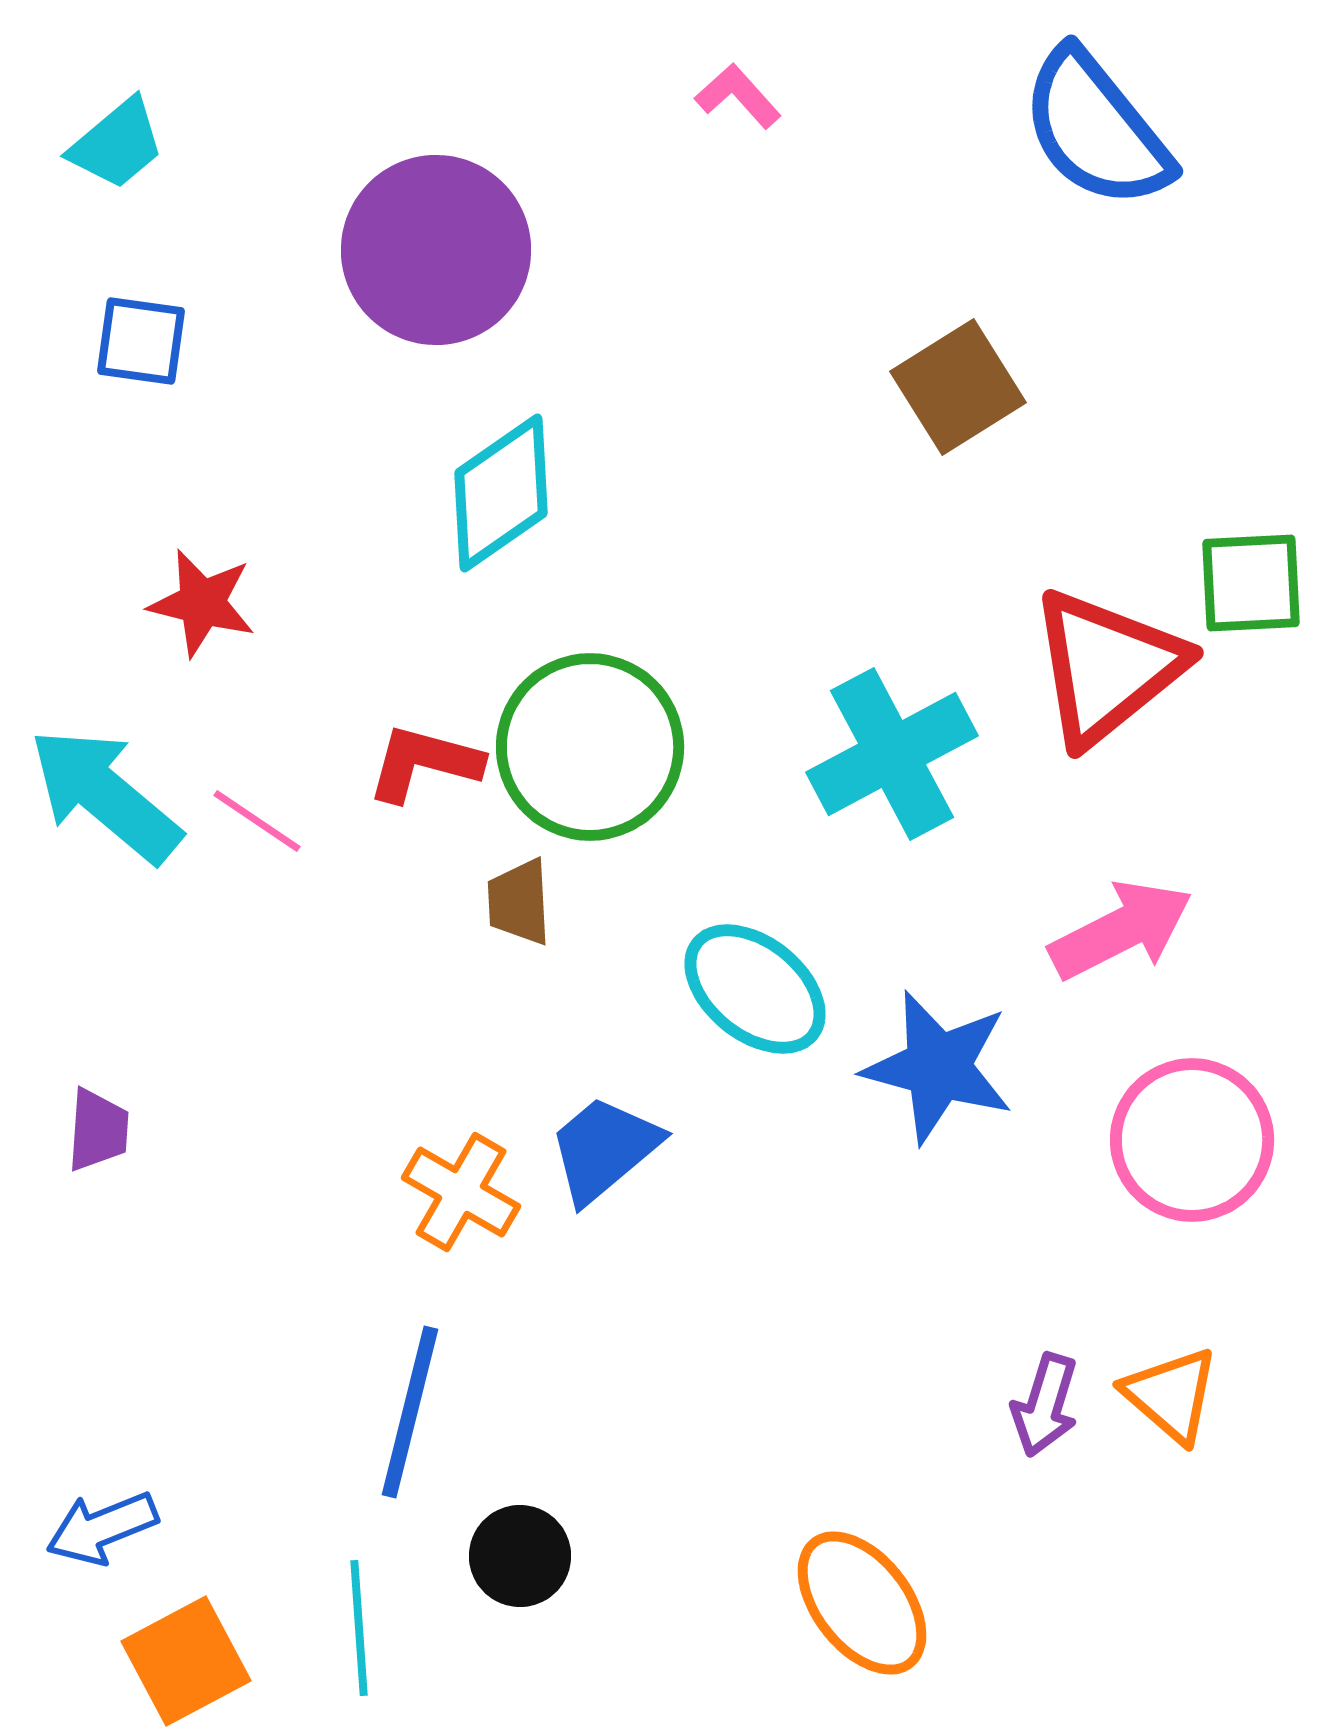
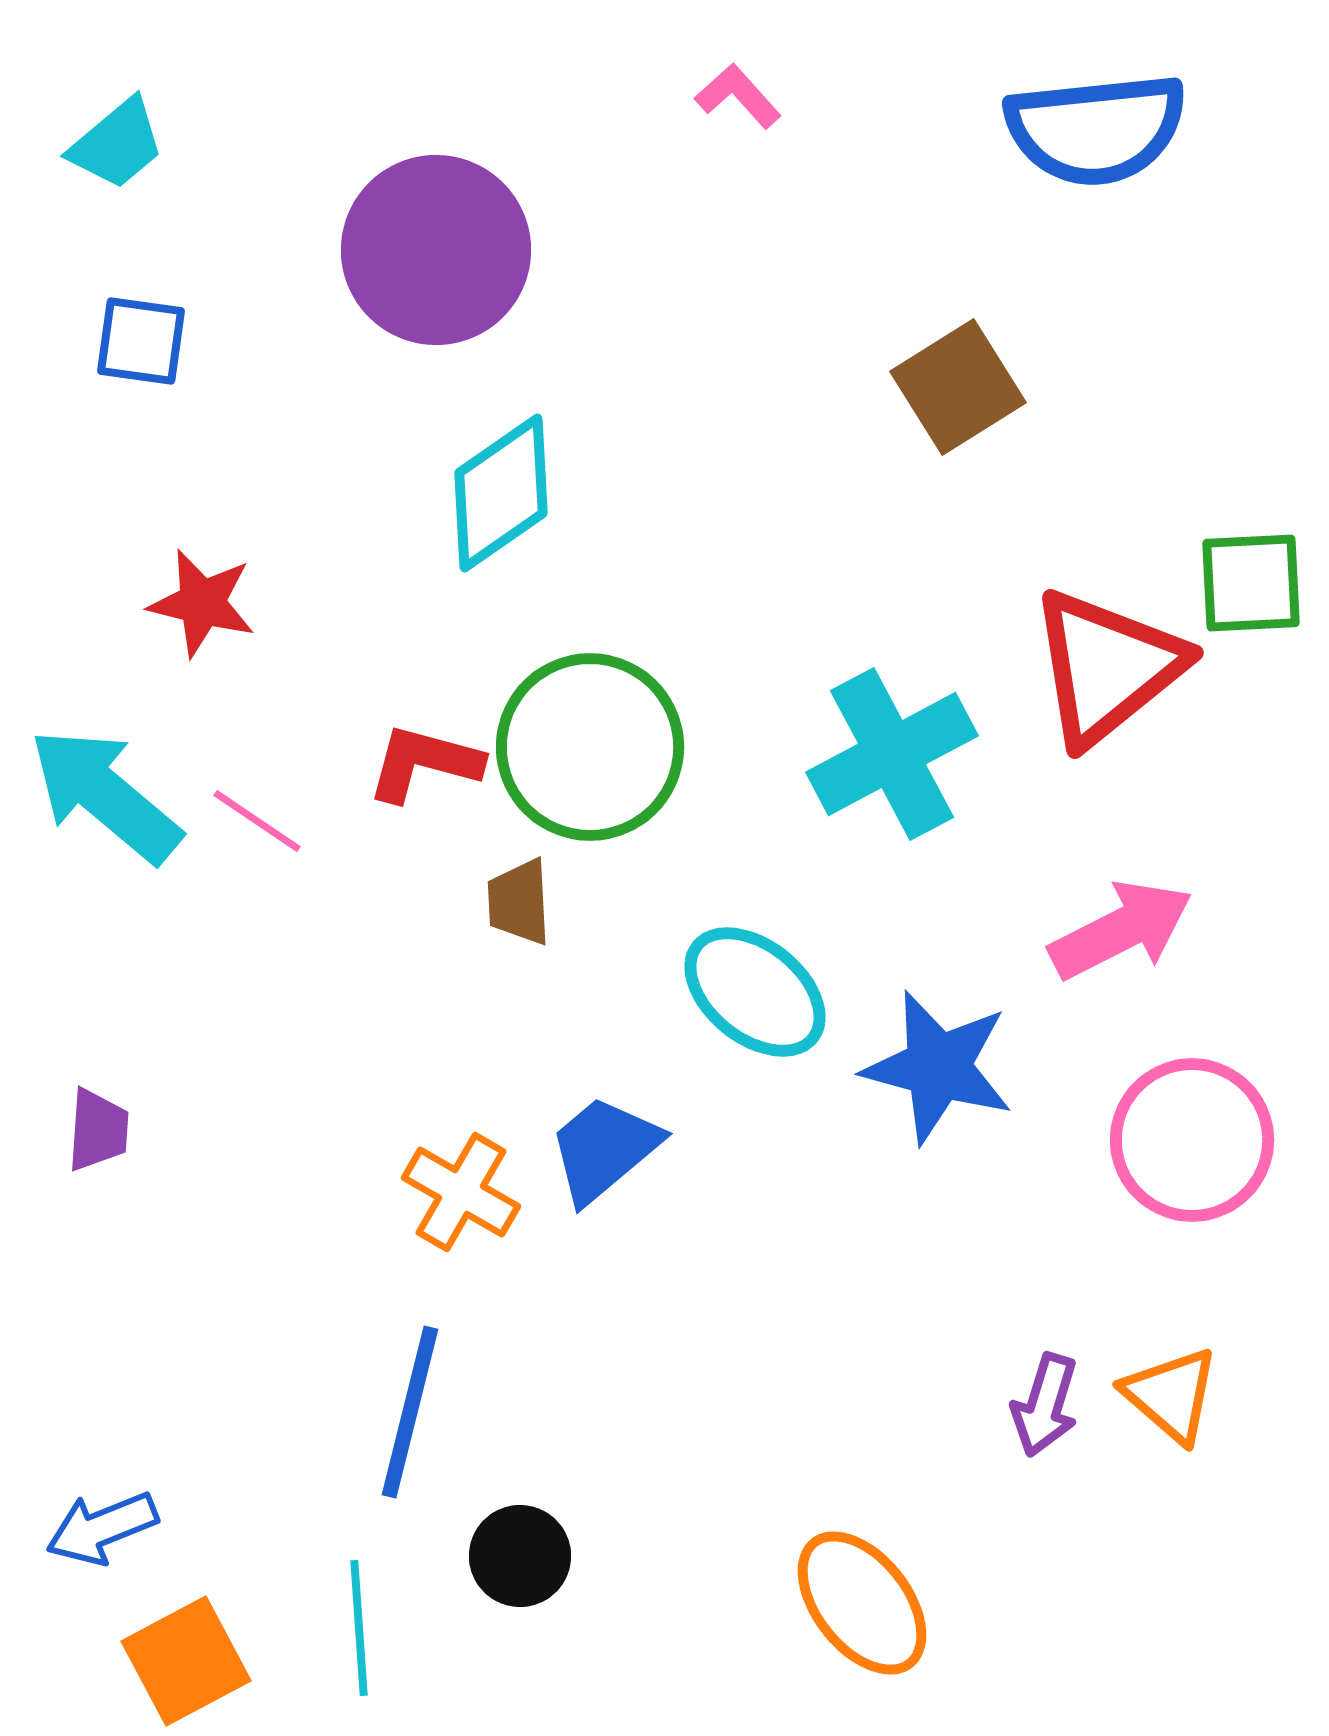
blue semicircle: rotated 57 degrees counterclockwise
cyan ellipse: moved 3 px down
